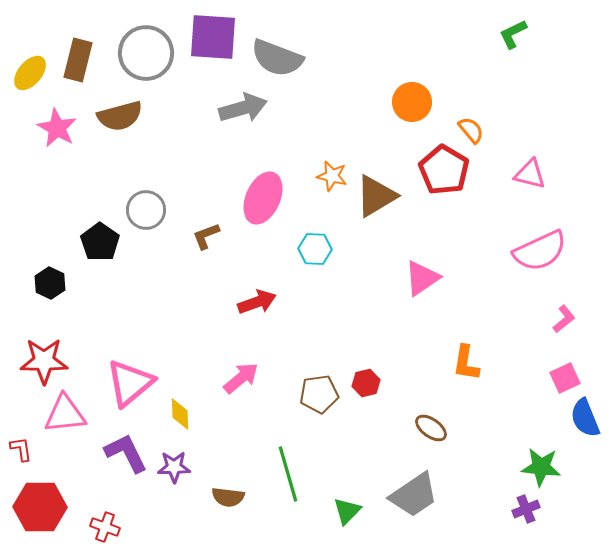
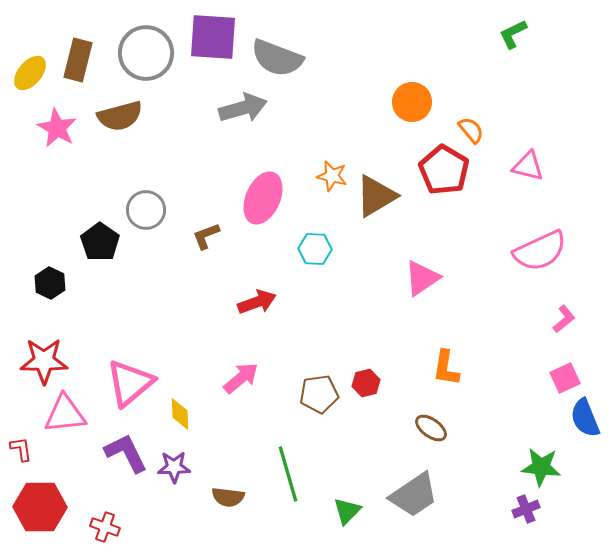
pink triangle at (530, 174): moved 2 px left, 8 px up
orange L-shape at (466, 363): moved 20 px left, 5 px down
